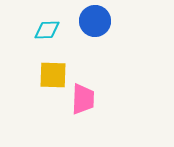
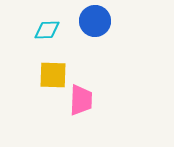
pink trapezoid: moved 2 px left, 1 px down
